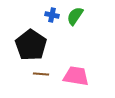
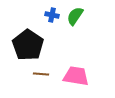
black pentagon: moved 3 px left
